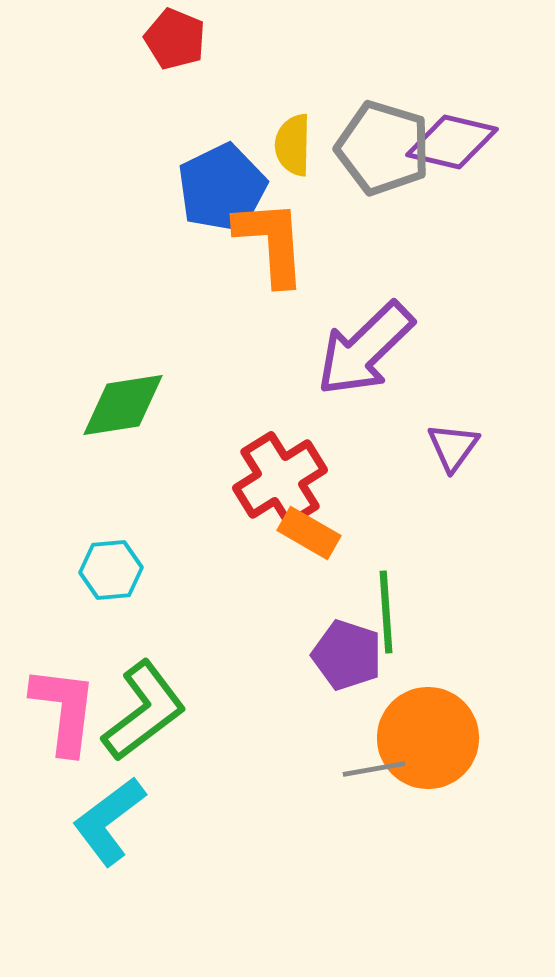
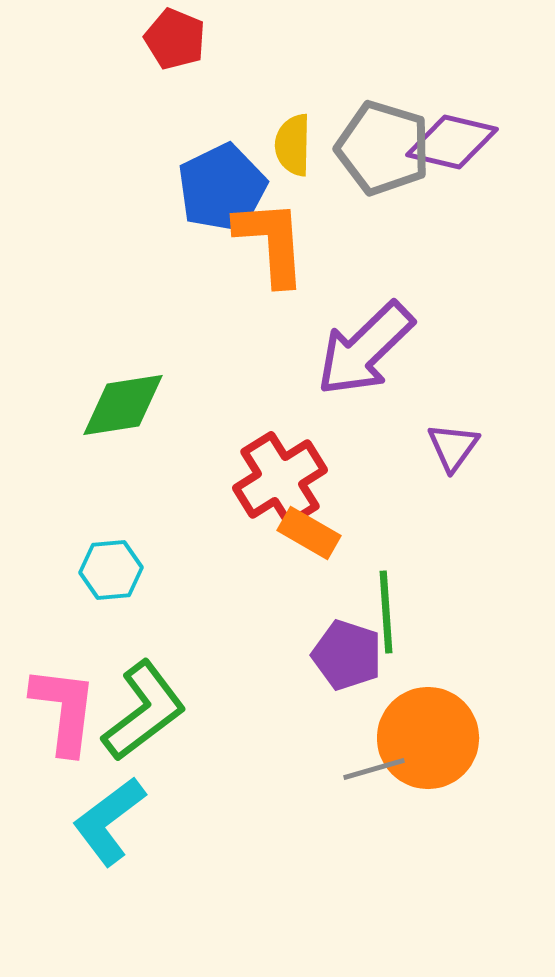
gray line: rotated 6 degrees counterclockwise
